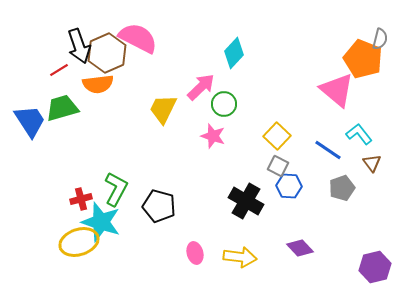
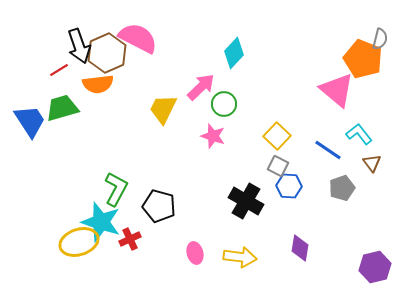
red cross: moved 49 px right, 40 px down; rotated 10 degrees counterclockwise
purple diamond: rotated 52 degrees clockwise
